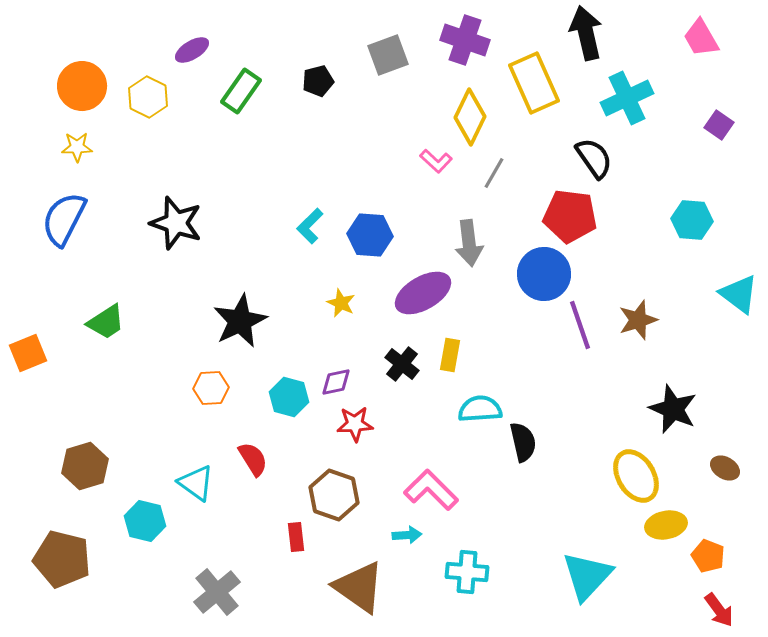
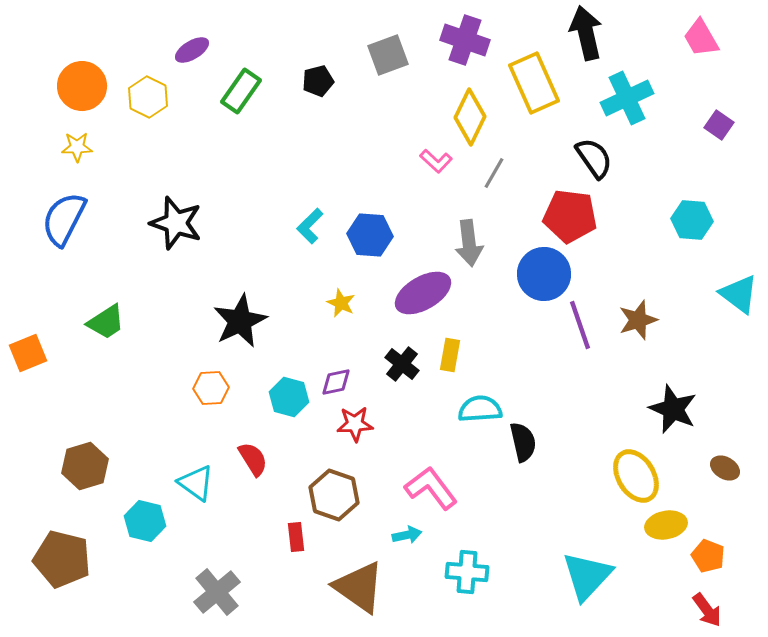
pink L-shape at (431, 490): moved 2 px up; rotated 8 degrees clockwise
cyan arrow at (407, 535): rotated 8 degrees counterclockwise
red arrow at (719, 610): moved 12 px left
